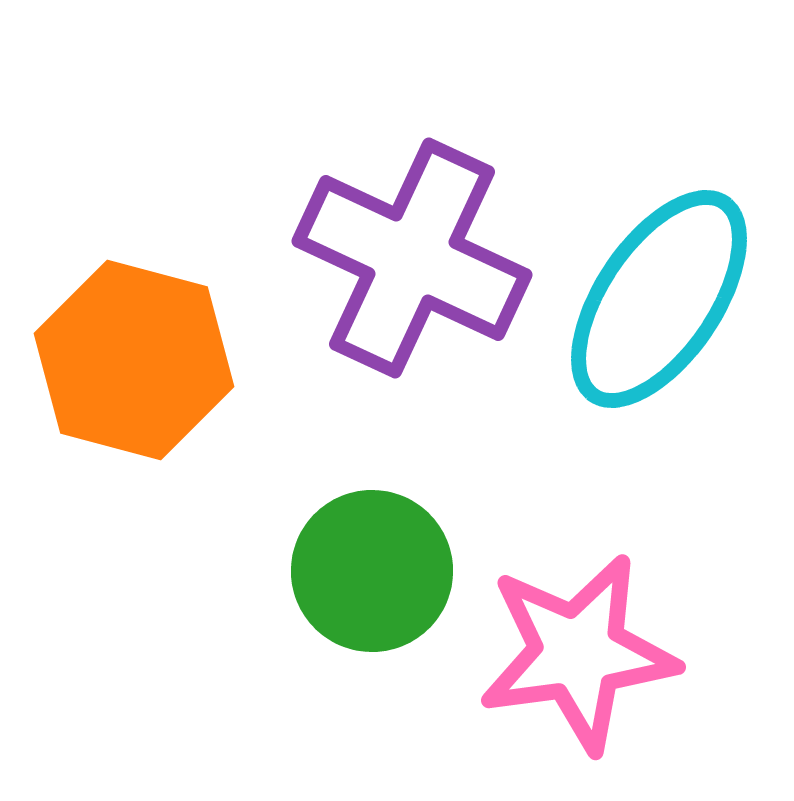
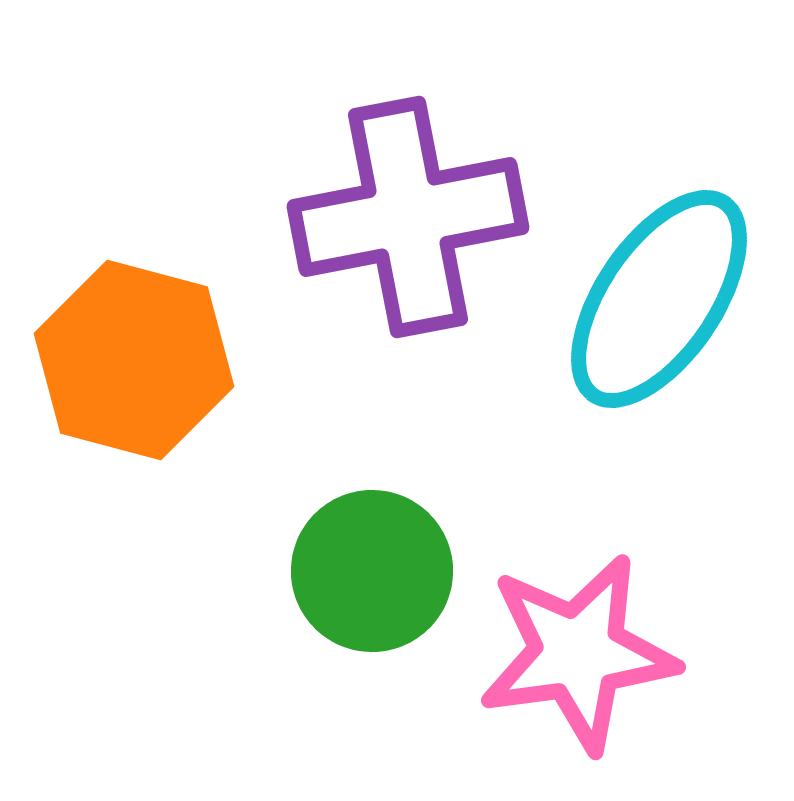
purple cross: moved 4 px left, 41 px up; rotated 36 degrees counterclockwise
